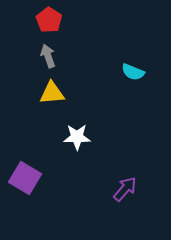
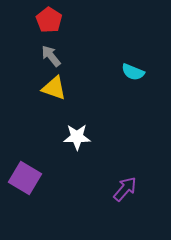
gray arrow: moved 3 px right; rotated 20 degrees counterclockwise
yellow triangle: moved 2 px right, 5 px up; rotated 24 degrees clockwise
